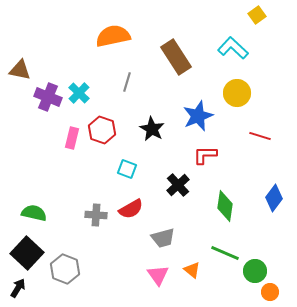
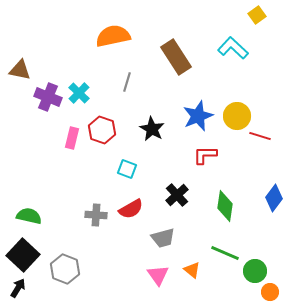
yellow circle: moved 23 px down
black cross: moved 1 px left, 10 px down
green semicircle: moved 5 px left, 3 px down
black square: moved 4 px left, 2 px down
